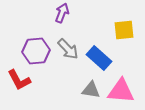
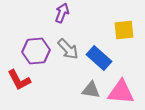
pink triangle: moved 1 px down
